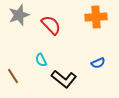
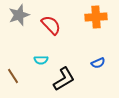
cyan semicircle: rotated 64 degrees counterclockwise
black L-shape: rotated 70 degrees counterclockwise
